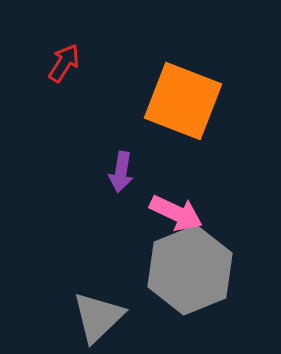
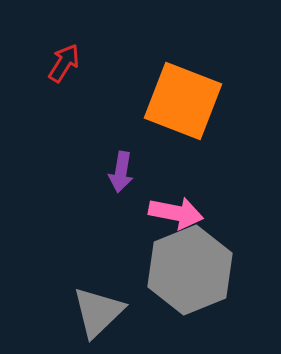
pink arrow: rotated 14 degrees counterclockwise
gray triangle: moved 5 px up
